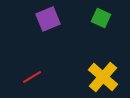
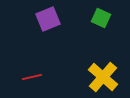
red line: rotated 18 degrees clockwise
